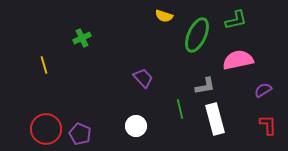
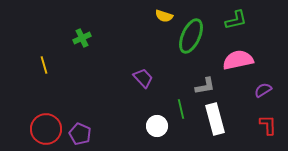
green ellipse: moved 6 px left, 1 px down
green line: moved 1 px right
white circle: moved 21 px right
